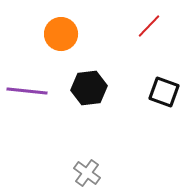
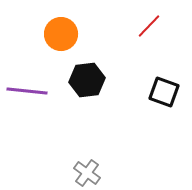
black hexagon: moved 2 px left, 8 px up
